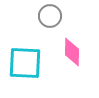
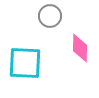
pink diamond: moved 8 px right, 4 px up
